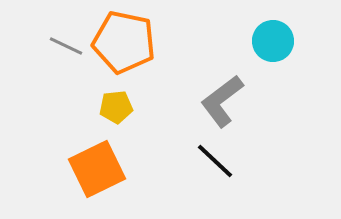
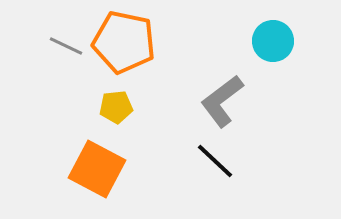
orange square: rotated 36 degrees counterclockwise
